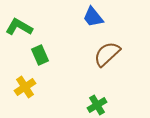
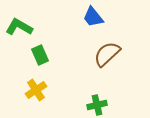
yellow cross: moved 11 px right, 3 px down
green cross: rotated 18 degrees clockwise
